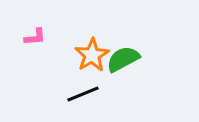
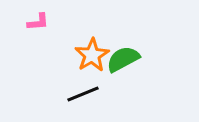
pink L-shape: moved 3 px right, 15 px up
